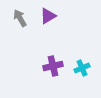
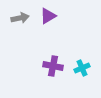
gray arrow: rotated 108 degrees clockwise
purple cross: rotated 24 degrees clockwise
